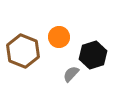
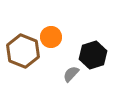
orange circle: moved 8 px left
